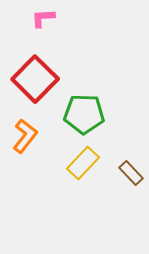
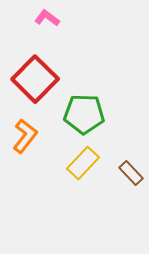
pink L-shape: moved 4 px right; rotated 40 degrees clockwise
